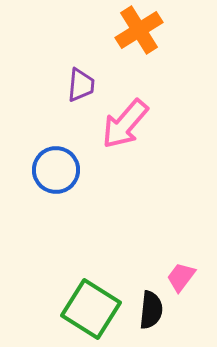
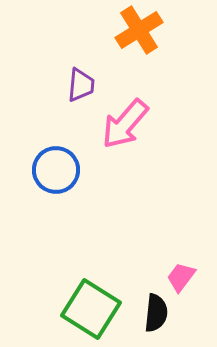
black semicircle: moved 5 px right, 3 px down
